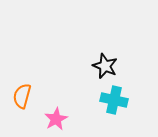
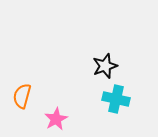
black star: rotated 30 degrees clockwise
cyan cross: moved 2 px right, 1 px up
